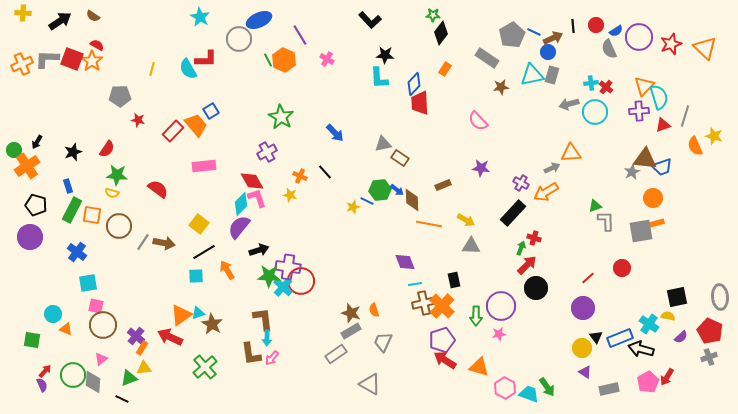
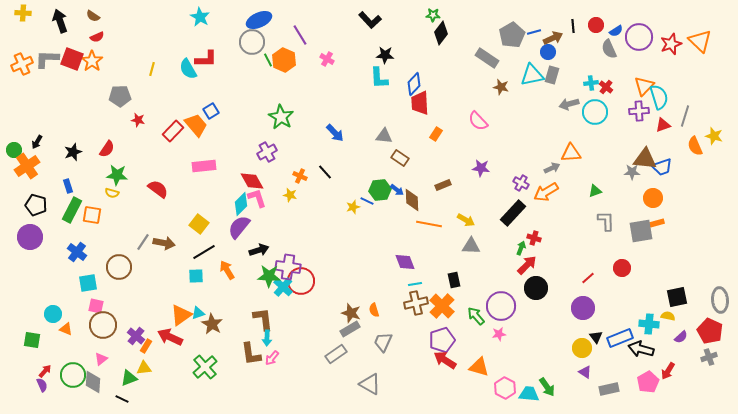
black arrow at (60, 21): rotated 75 degrees counterclockwise
blue line at (534, 32): rotated 40 degrees counterclockwise
gray circle at (239, 39): moved 13 px right, 3 px down
red semicircle at (97, 45): moved 8 px up; rotated 128 degrees clockwise
orange triangle at (705, 48): moved 5 px left, 7 px up
orange rectangle at (445, 69): moved 9 px left, 65 px down
brown star at (501, 87): rotated 21 degrees clockwise
gray triangle at (383, 144): moved 1 px right, 8 px up; rotated 18 degrees clockwise
gray star at (632, 172): rotated 28 degrees clockwise
green triangle at (595, 206): moved 15 px up
brown circle at (119, 226): moved 41 px down
gray ellipse at (720, 297): moved 3 px down
brown cross at (424, 303): moved 8 px left
green arrow at (476, 316): rotated 138 degrees clockwise
cyan cross at (649, 324): rotated 30 degrees counterclockwise
gray rectangle at (351, 331): moved 1 px left, 2 px up
orange rectangle at (142, 348): moved 4 px right, 2 px up
red arrow at (667, 377): moved 1 px right, 6 px up
cyan trapezoid at (529, 394): rotated 15 degrees counterclockwise
